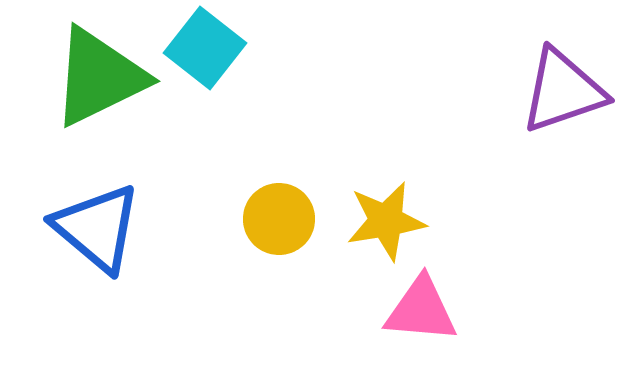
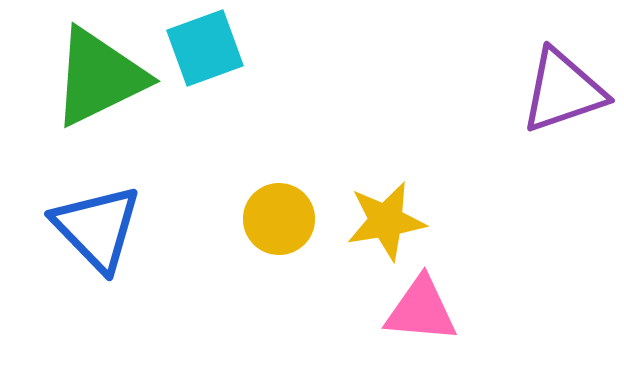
cyan square: rotated 32 degrees clockwise
blue triangle: rotated 6 degrees clockwise
